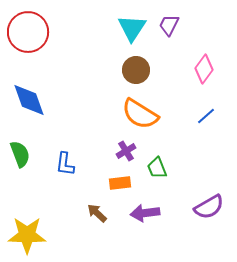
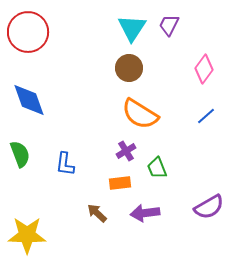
brown circle: moved 7 px left, 2 px up
